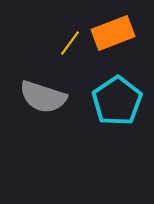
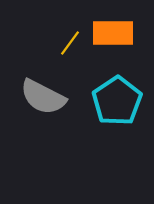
orange rectangle: rotated 21 degrees clockwise
gray semicircle: rotated 9 degrees clockwise
